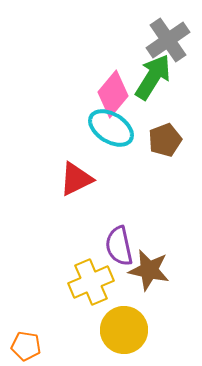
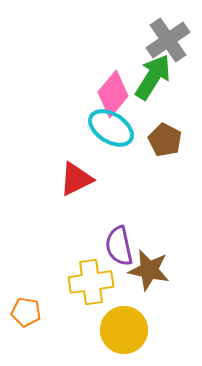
brown pentagon: rotated 24 degrees counterclockwise
yellow cross: rotated 15 degrees clockwise
orange pentagon: moved 34 px up
